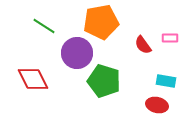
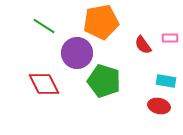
red diamond: moved 11 px right, 5 px down
red ellipse: moved 2 px right, 1 px down
